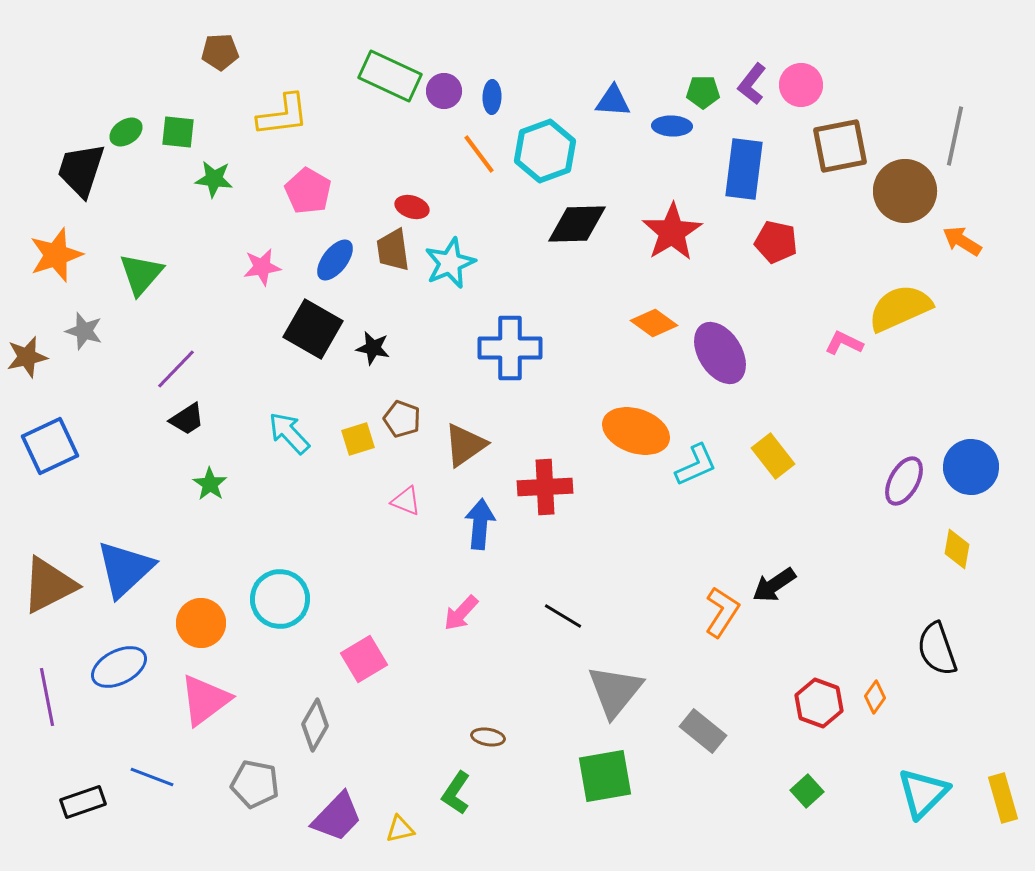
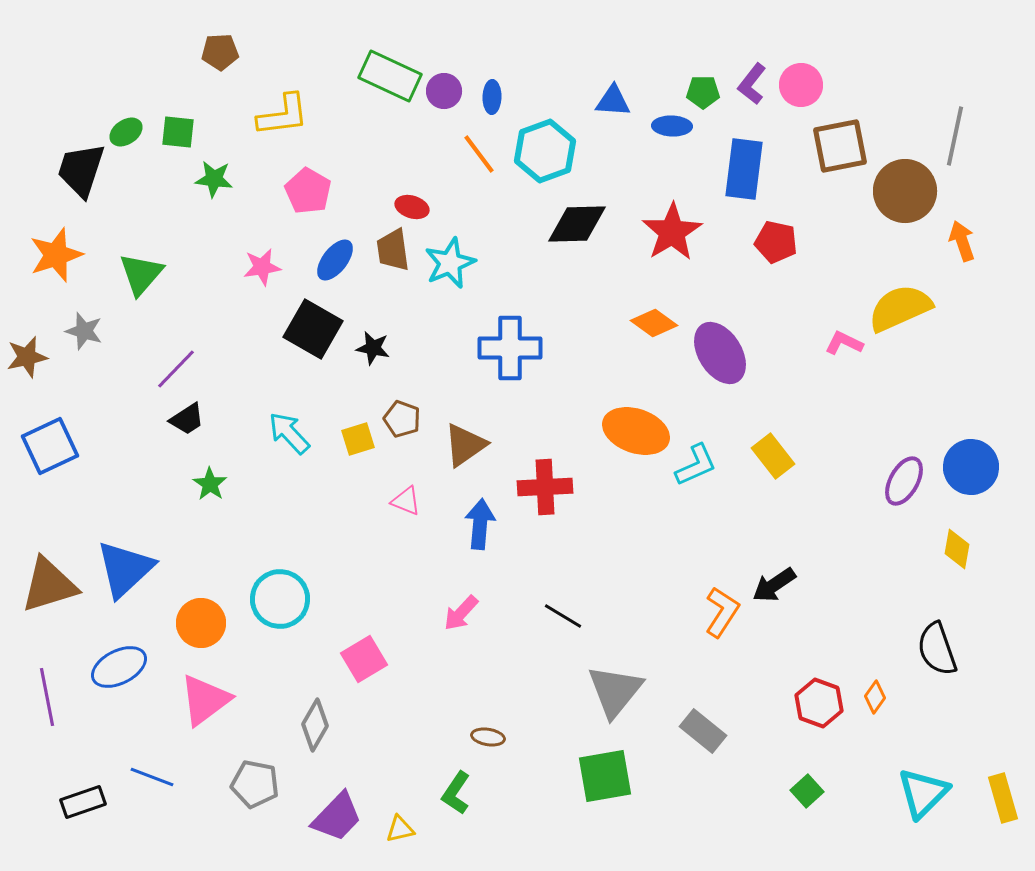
orange arrow at (962, 241): rotated 39 degrees clockwise
brown triangle at (49, 585): rotated 10 degrees clockwise
